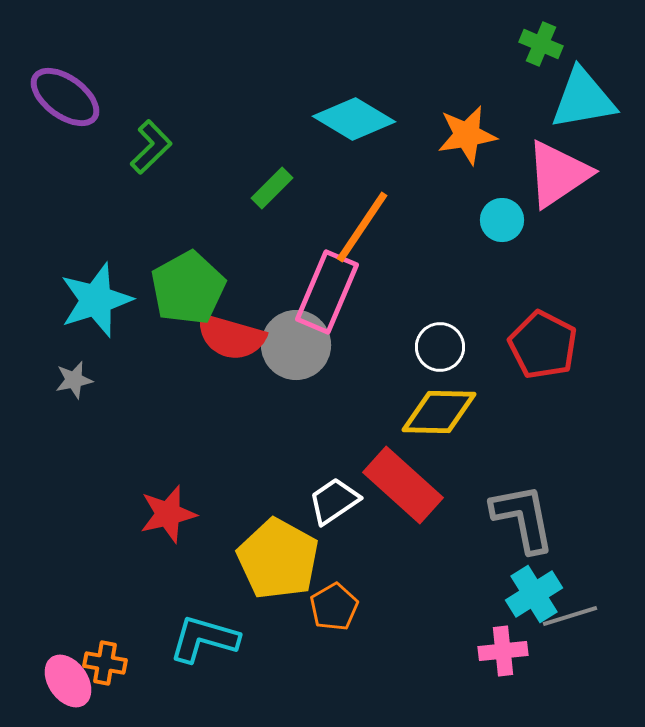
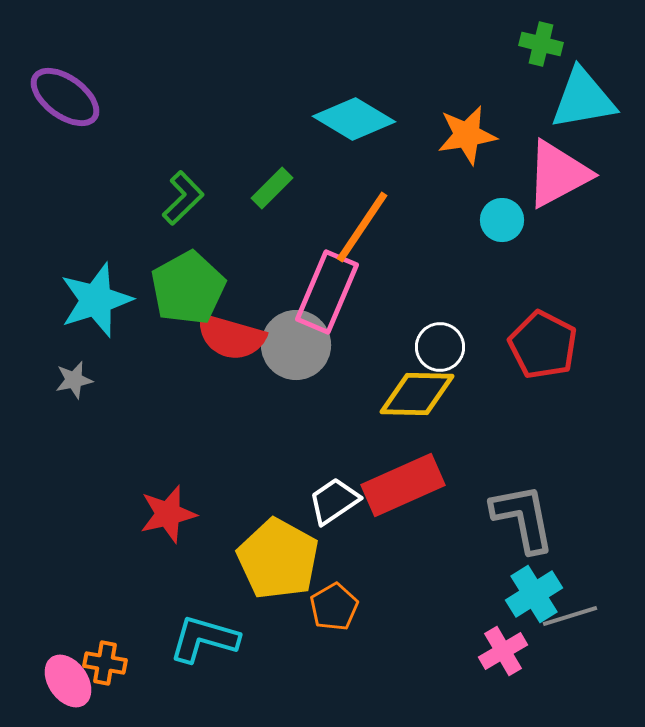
green cross: rotated 9 degrees counterclockwise
green L-shape: moved 32 px right, 51 px down
pink triangle: rotated 6 degrees clockwise
yellow diamond: moved 22 px left, 18 px up
red rectangle: rotated 66 degrees counterclockwise
pink cross: rotated 24 degrees counterclockwise
